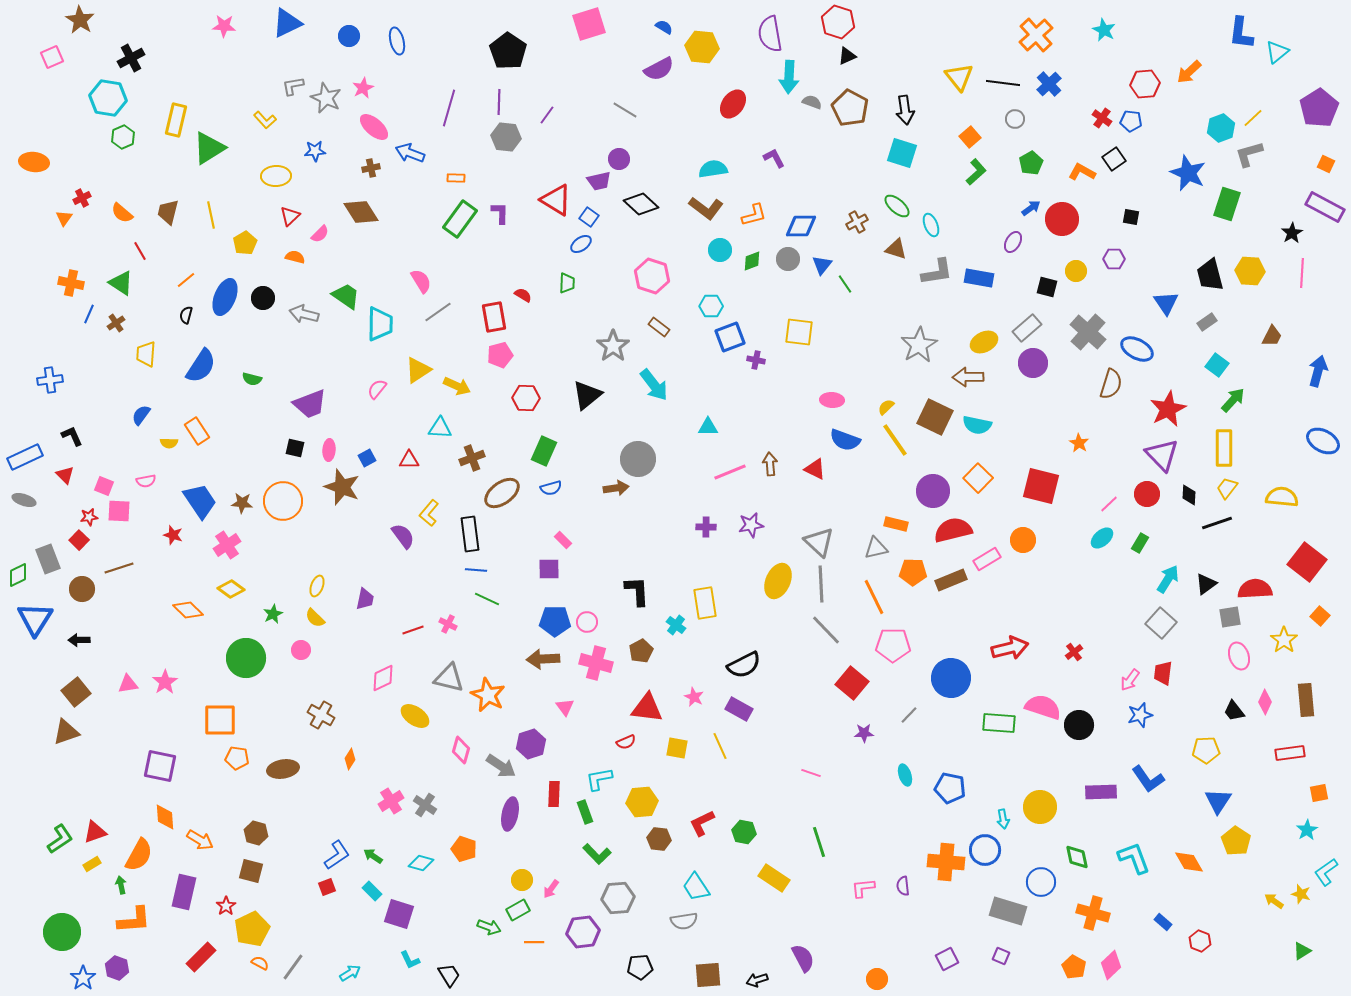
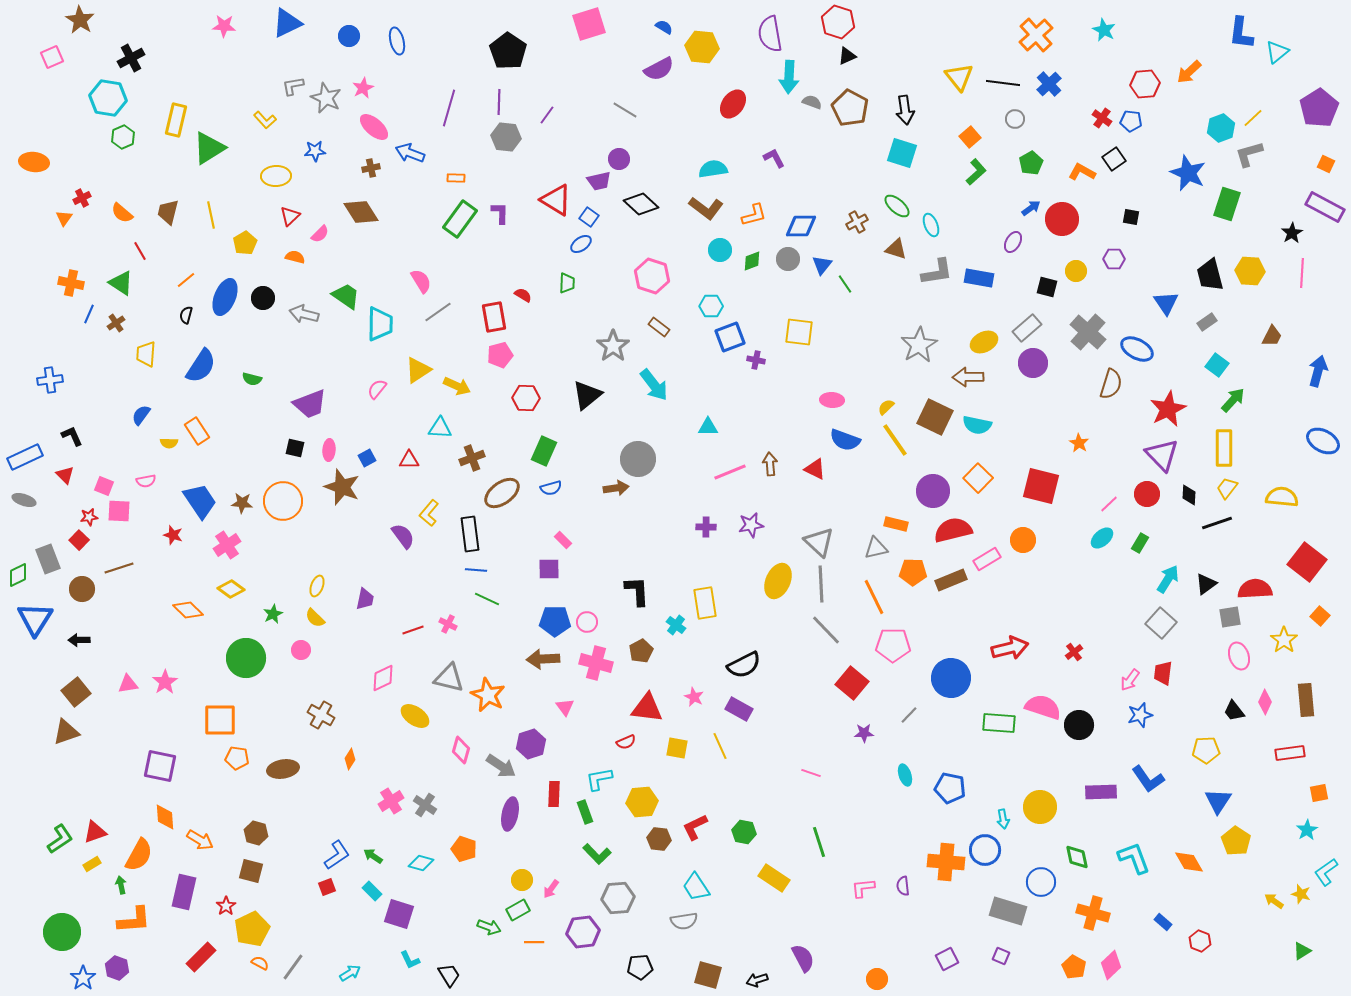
red L-shape at (702, 823): moved 7 px left, 4 px down
brown square at (708, 975): rotated 20 degrees clockwise
